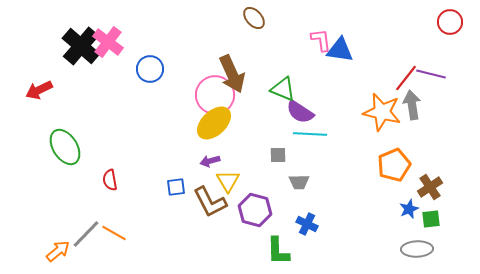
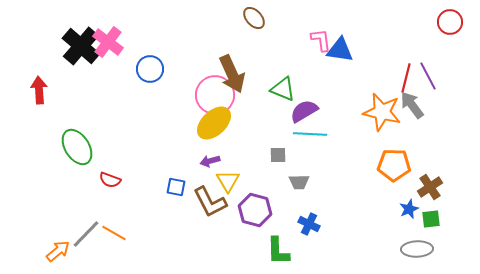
purple line: moved 3 px left, 2 px down; rotated 48 degrees clockwise
red line: rotated 24 degrees counterclockwise
red arrow: rotated 112 degrees clockwise
gray arrow: rotated 28 degrees counterclockwise
purple semicircle: moved 4 px right, 1 px up; rotated 116 degrees clockwise
green ellipse: moved 12 px right
orange pentagon: rotated 24 degrees clockwise
red semicircle: rotated 60 degrees counterclockwise
blue square: rotated 18 degrees clockwise
blue cross: moved 2 px right
